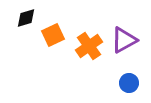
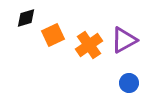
orange cross: moved 1 px up
